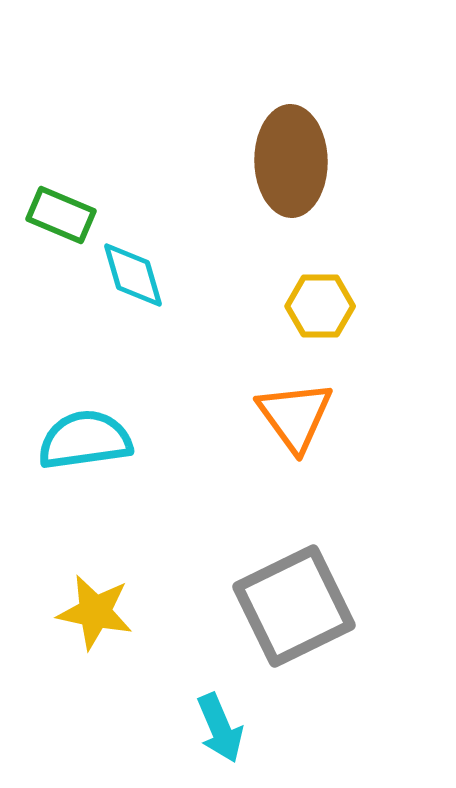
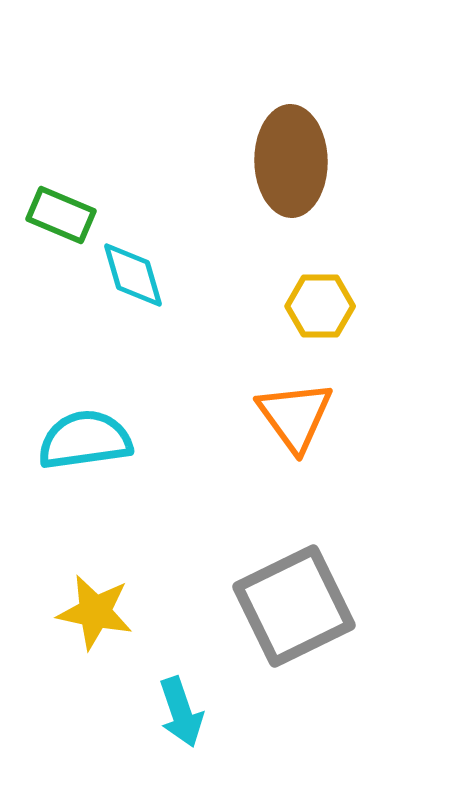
cyan arrow: moved 39 px left, 16 px up; rotated 4 degrees clockwise
